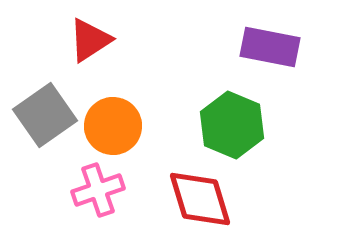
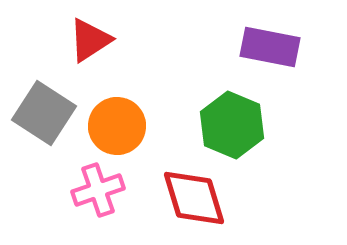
gray square: moved 1 px left, 2 px up; rotated 22 degrees counterclockwise
orange circle: moved 4 px right
red diamond: moved 6 px left, 1 px up
